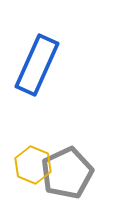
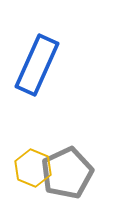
yellow hexagon: moved 3 px down
